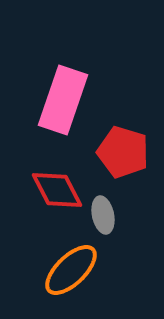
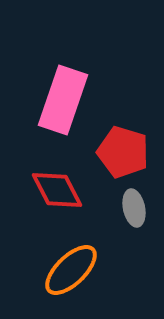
gray ellipse: moved 31 px right, 7 px up
